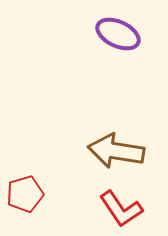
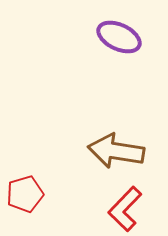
purple ellipse: moved 1 px right, 3 px down
red L-shape: moved 4 px right; rotated 78 degrees clockwise
